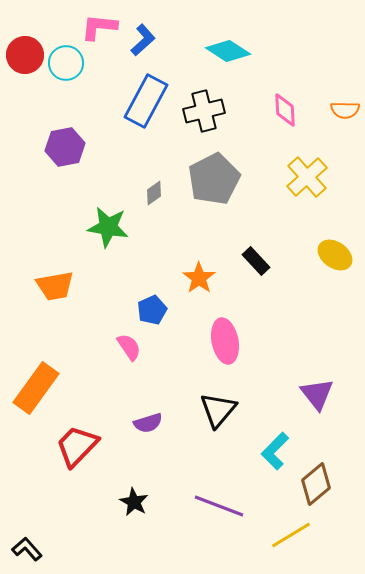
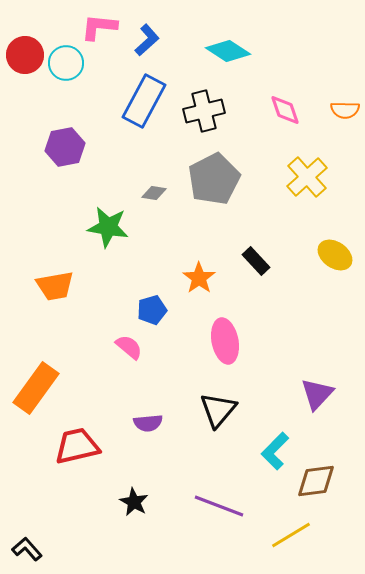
blue L-shape: moved 4 px right
blue rectangle: moved 2 px left
pink diamond: rotated 16 degrees counterclockwise
gray diamond: rotated 45 degrees clockwise
blue pentagon: rotated 8 degrees clockwise
pink semicircle: rotated 16 degrees counterclockwise
purple triangle: rotated 21 degrees clockwise
purple semicircle: rotated 12 degrees clockwise
red trapezoid: rotated 33 degrees clockwise
brown diamond: moved 3 px up; rotated 33 degrees clockwise
